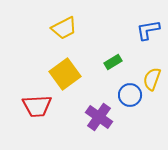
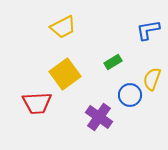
yellow trapezoid: moved 1 px left, 1 px up
red trapezoid: moved 3 px up
